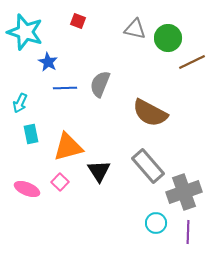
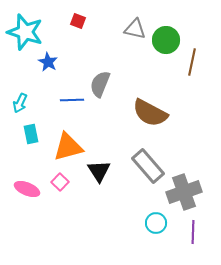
green circle: moved 2 px left, 2 px down
brown line: rotated 52 degrees counterclockwise
blue line: moved 7 px right, 12 px down
purple line: moved 5 px right
